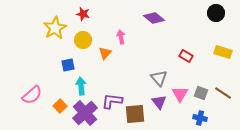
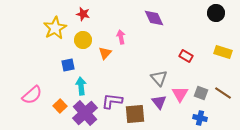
purple diamond: rotated 25 degrees clockwise
